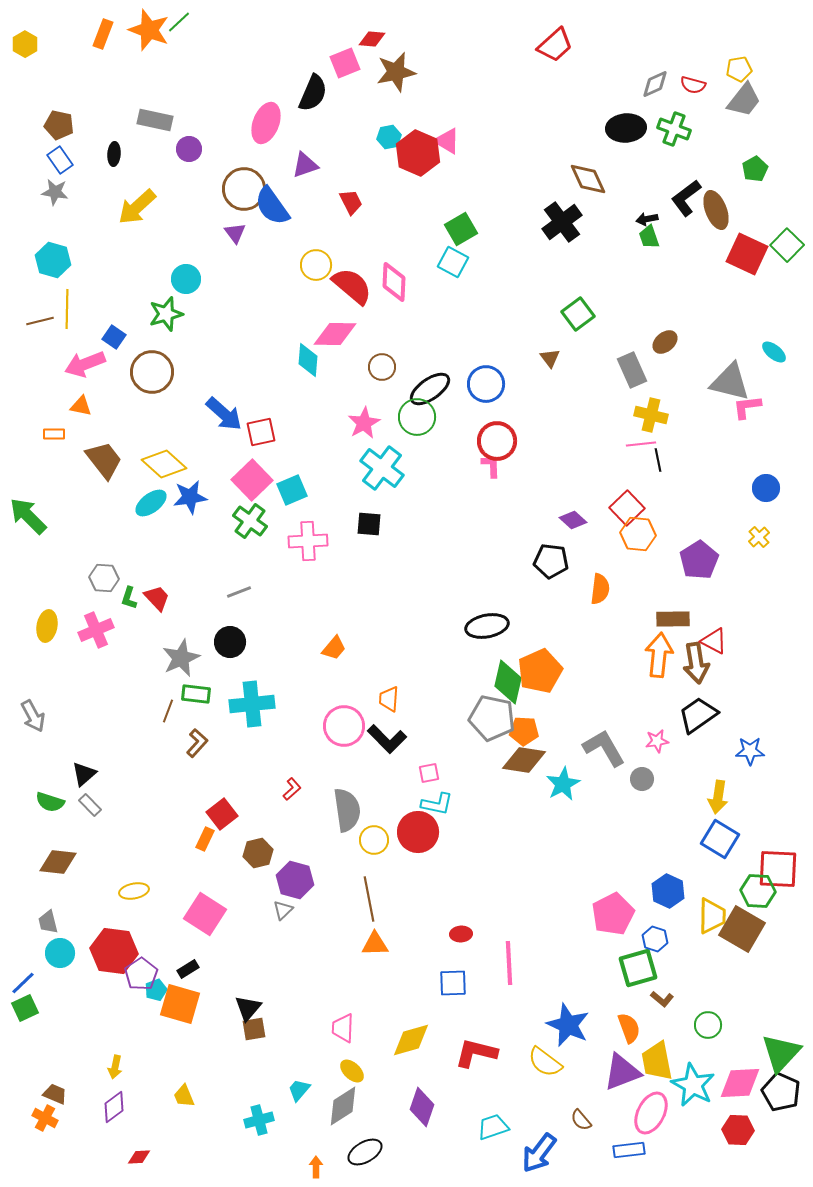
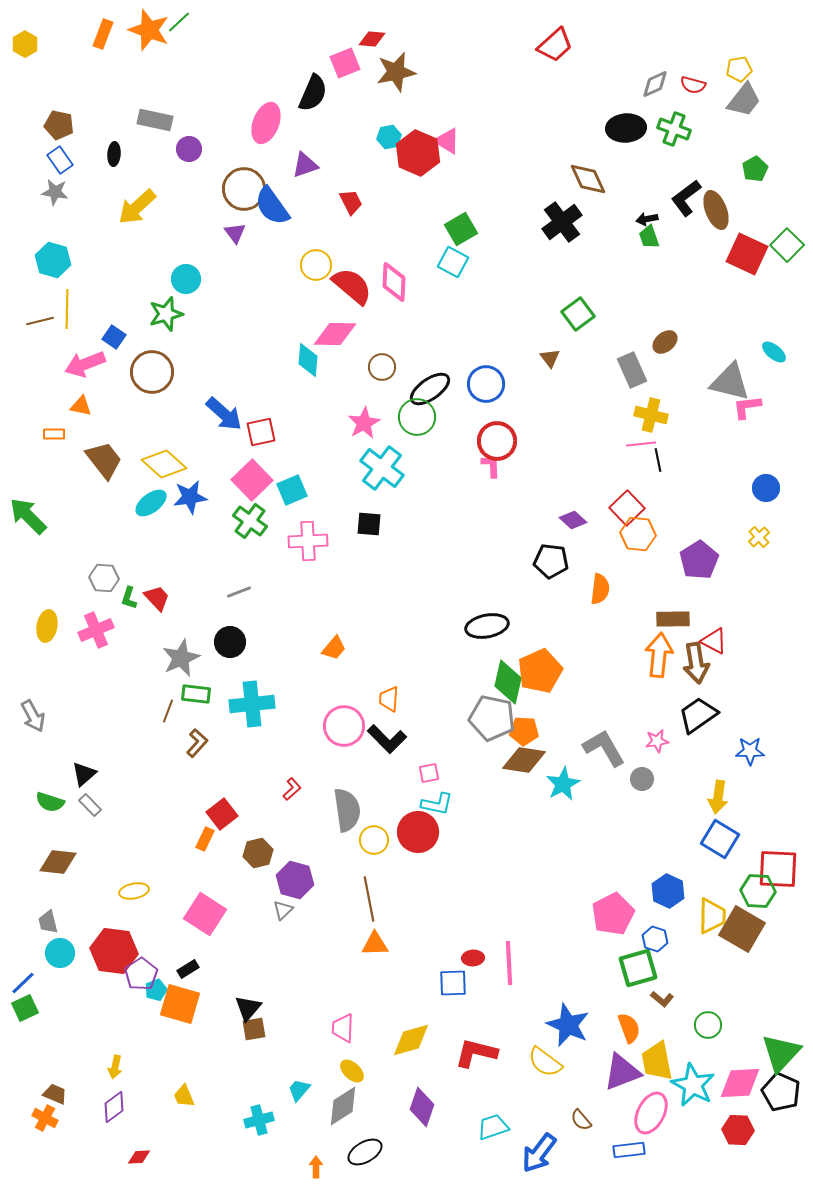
red ellipse at (461, 934): moved 12 px right, 24 px down
